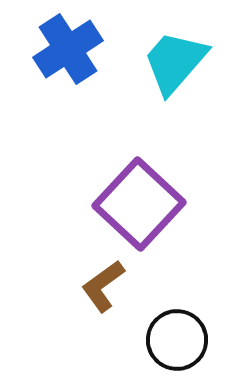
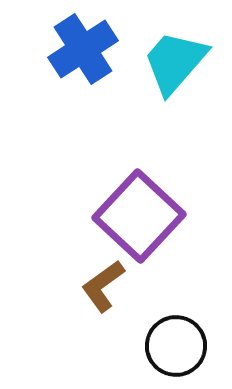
blue cross: moved 15 px right
purple square: moved 12 px down
black circle: moved 1 px left, 6 px down
